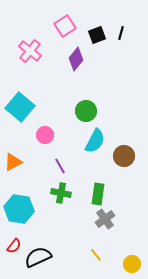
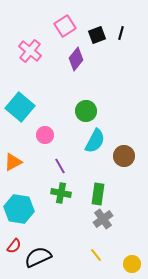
gray cross: moved 2 px left
